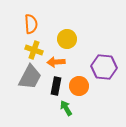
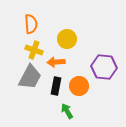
green arrow: moved 1 px right, 3 px down
